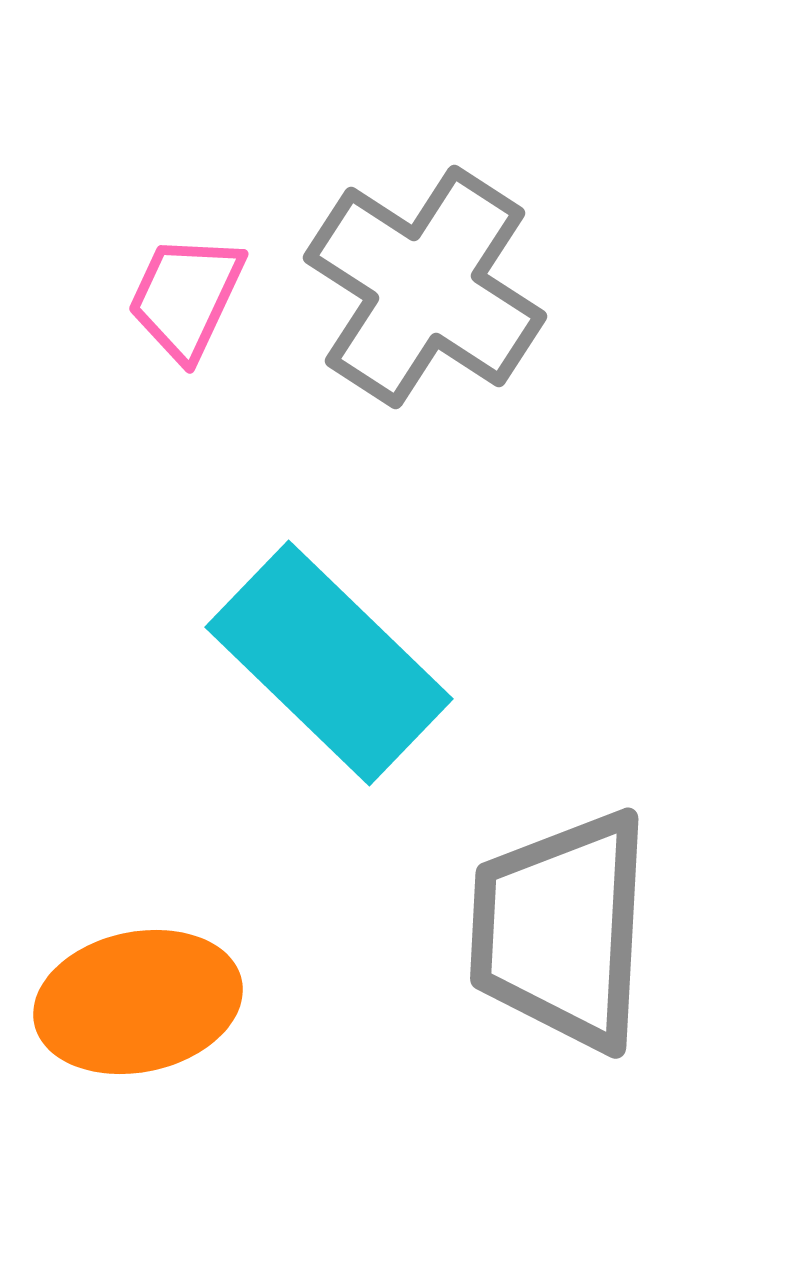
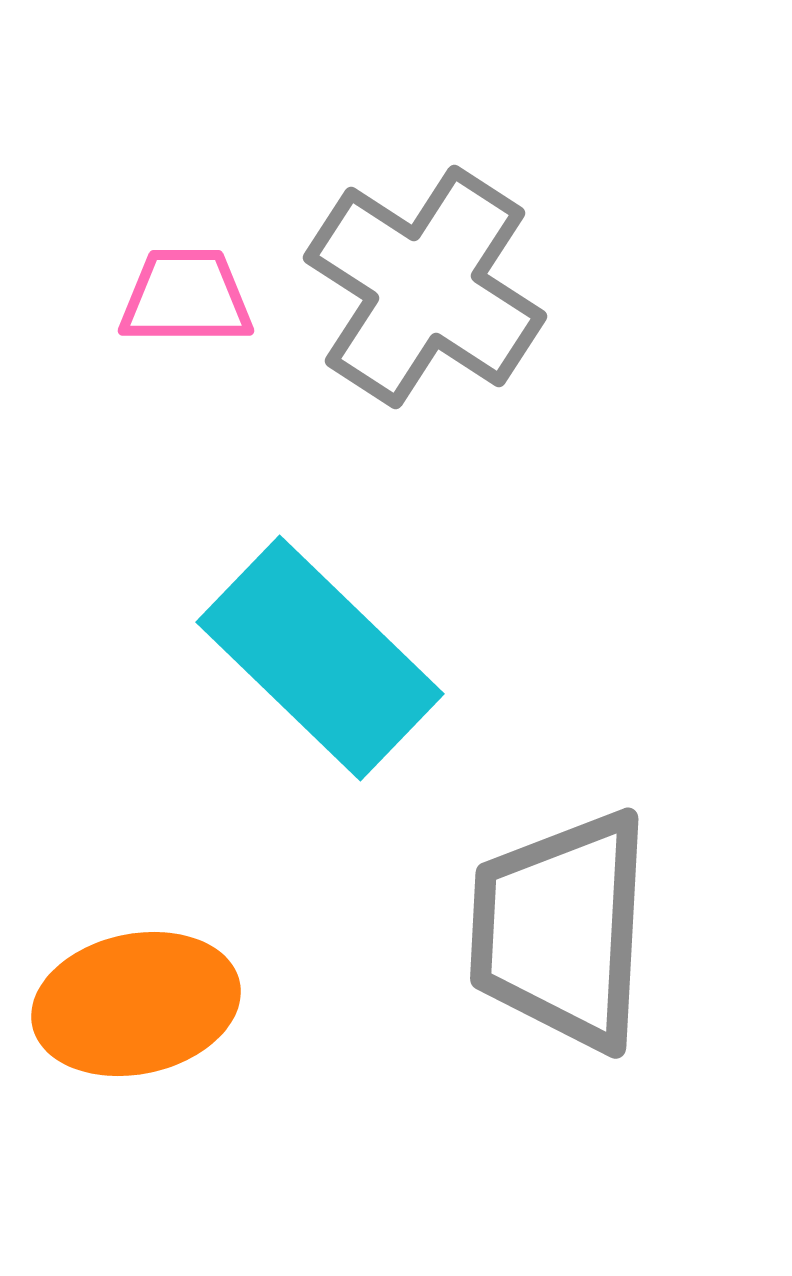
pink trapezoid: rotated 65 degrees clockwise
cyan rectangle: moved 9 px left, 5 px up
orange ellipse: moved 2 px left, 2 px down
